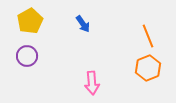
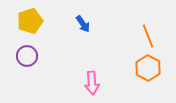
yellow pentagon: rotated 10 degrees clockwise
orange hexagon: rotated 10 degrees counterclockwise
